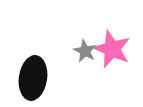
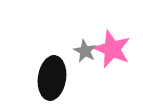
black ellipse: moved 19 px right
